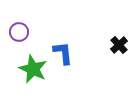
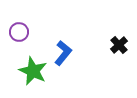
blue L-shape: rotated 45 degrees clockwise
green star: moved 2 px down
